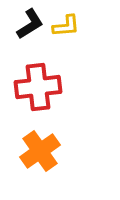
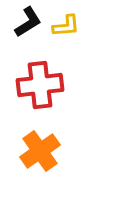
black L-shape: moved 2 px left, 2 px up
red cross: moved 2 px right, 2 px up
